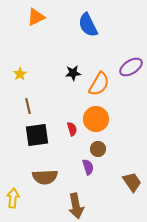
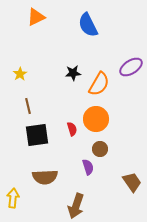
brown circle: moved 2 px right
brown arrow: rotated 30 degrees clockwise
